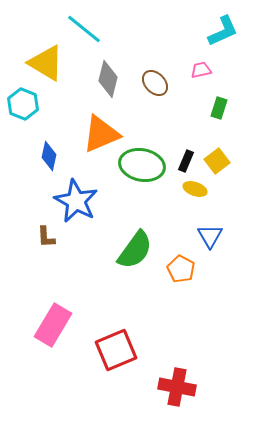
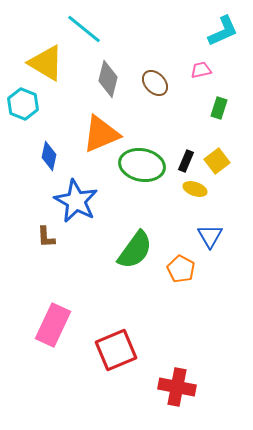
pink rectangle: rotated 6 degrees counterclockwise
